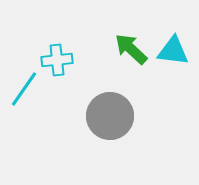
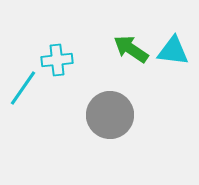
green arrow: rotated 9 degrees counterclockwise
cyan line: moved 1 px left, 1 px up
gray circle: moved 1 px up
